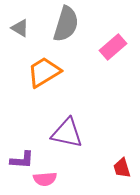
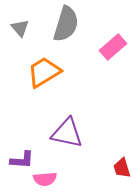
gray triangle: rotated 18 degrees clockwise
